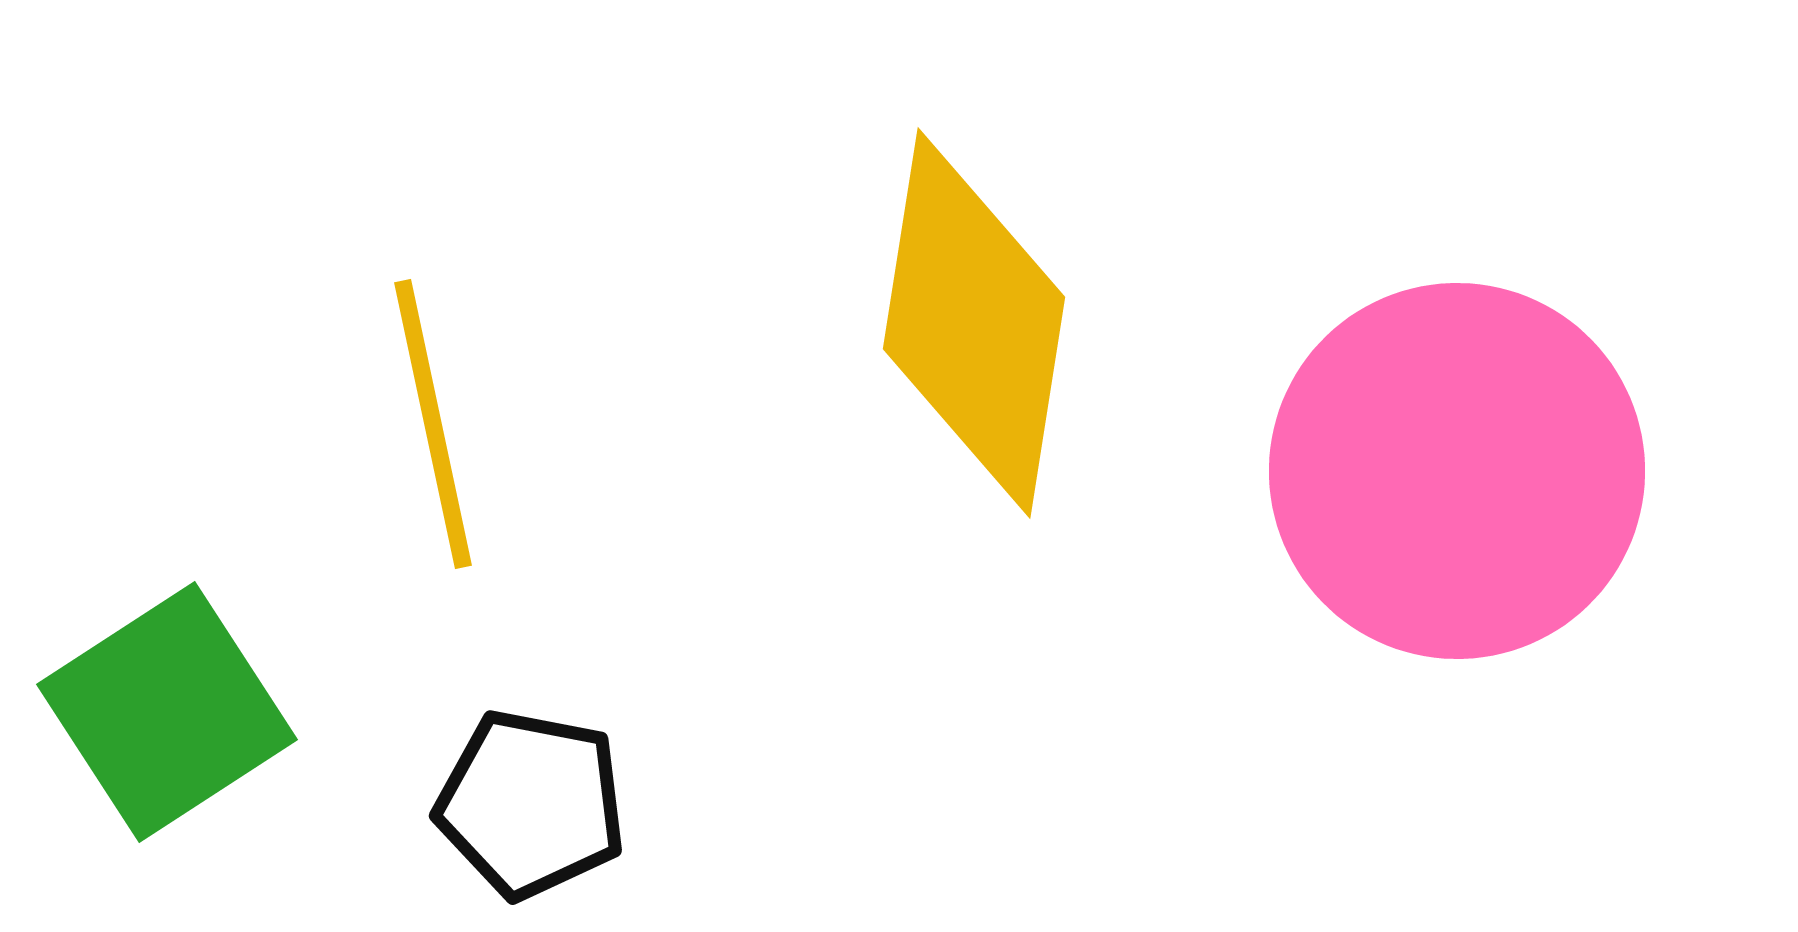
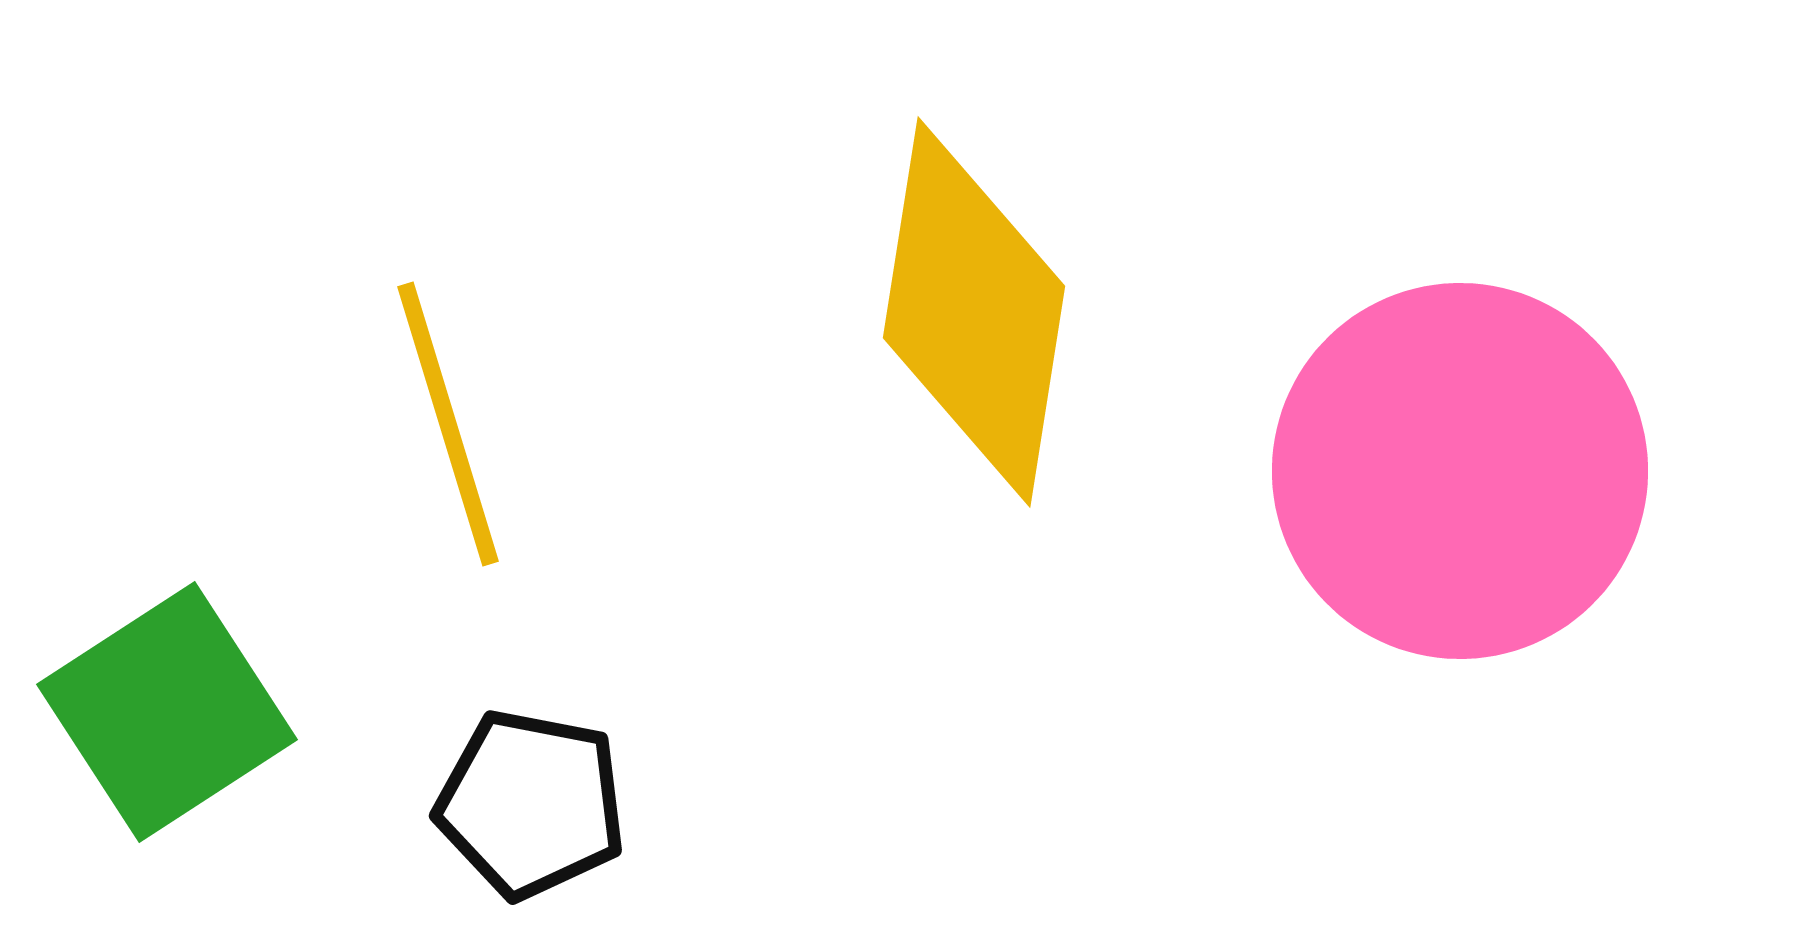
yellow diamond: moved 11 px up
yellow line: moved 15 px right; rotated 5 degrees counterclockwise
pink circle: moved 3 px right
